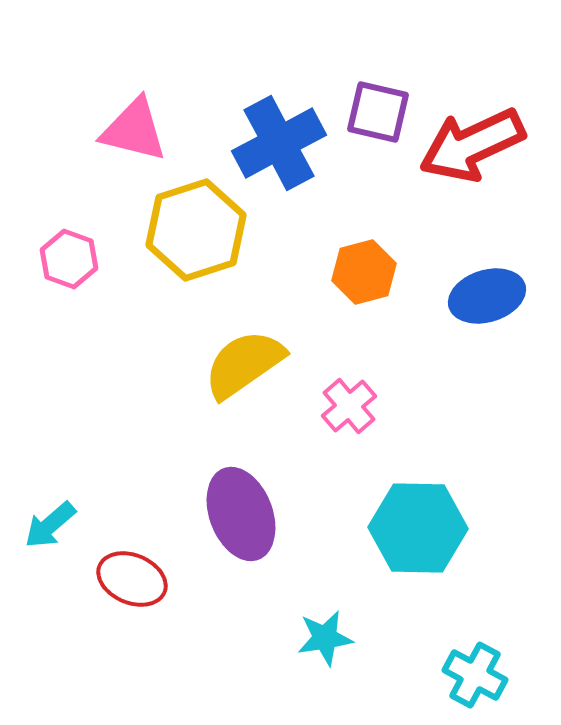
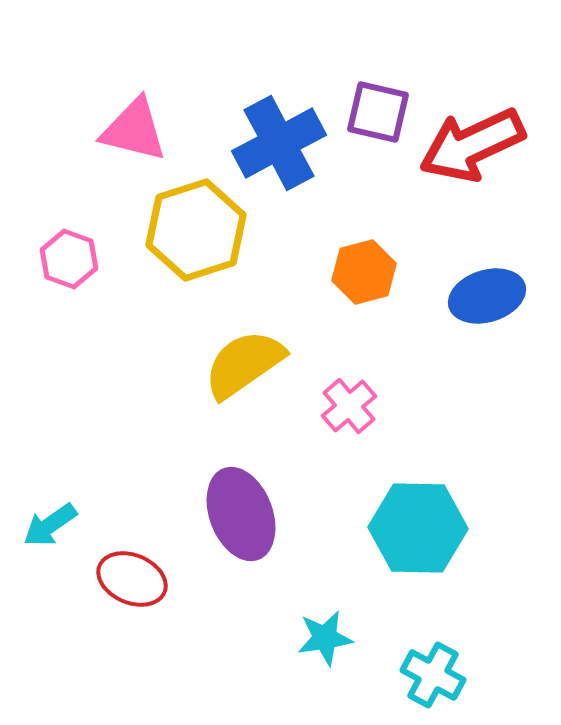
cyan arrow: rotated 6 degrees clockwise
cyan cross: moved 42 px left
